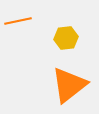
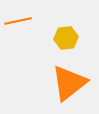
orange triangle: moved 2 px up
